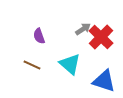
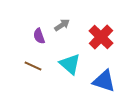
gray arrow: moved 21 px left, 4 px up
brown line: moved 1 px right, 1 px down
